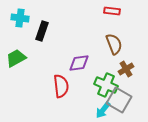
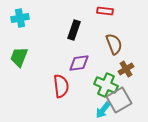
red rectangle: moved 7 px left
cyan cross: rotated 18 degrees counterclockwise
black rectangle: moved 32 px right, 1 px up
green trapezoid: moved 3 px right, 1 px up; rotated 40 degrees counterclockwise
gray square: rotated 30 degrees clockwise
